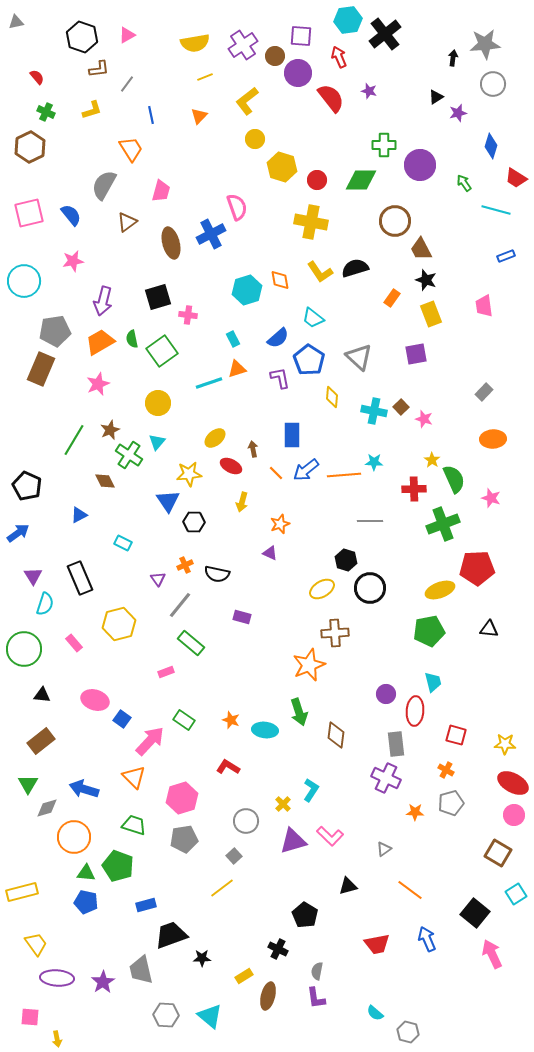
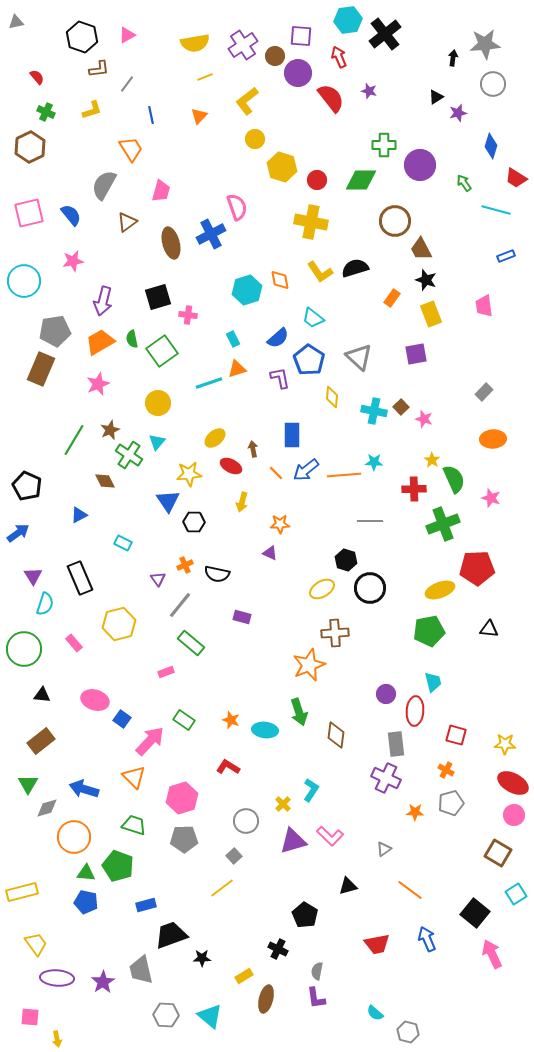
orange star at (280, 524): rotated 18 degrees clockwise
gray pentagon at (184, 839): rotated 8 degrees clockwise
brown ellipse at (268, 996): moved 2 px left, 3 px down
